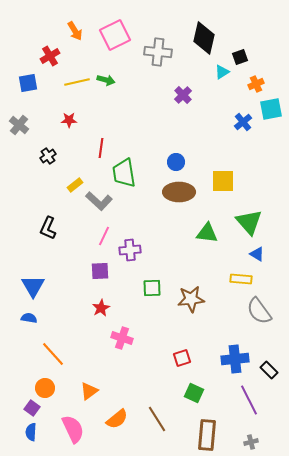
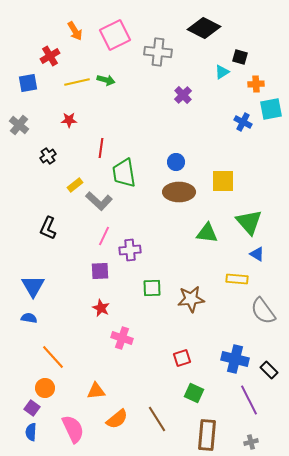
black diamond at (204, 38): moved 10 px up; rotated 76 degrees counterclockwise
black square at (240, 57): rotated 35 degrees clockwise
orange cross at (256, 84): rotated 21 degrees clockwise
blue cross at (243, 122): rotated 24 degrees counterclockwise
yellow rectangle at (241, 279): moved 4 px left
red star at (101, 308): rotated 18 degrees counterclockwise
gray semicircle at (259, 311): moved 4 px right
orange line at (53, 354): moved 3 px down
blue cross at (235, 359): rotated 20 degrees clockwise
orange triangle at (89, 391): moved 7 px right; rotated 30 degrees clockwise
